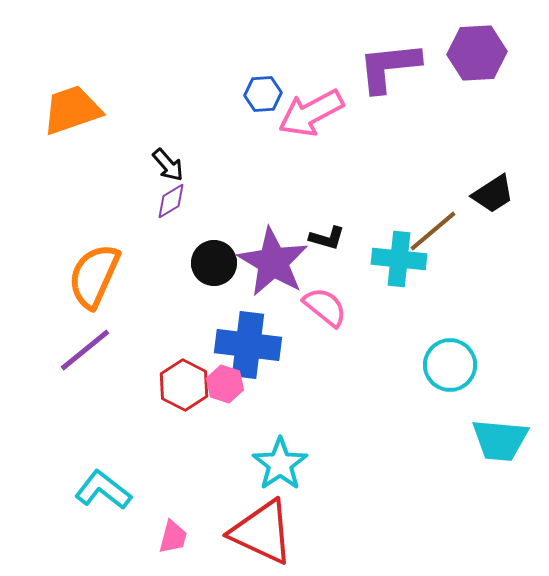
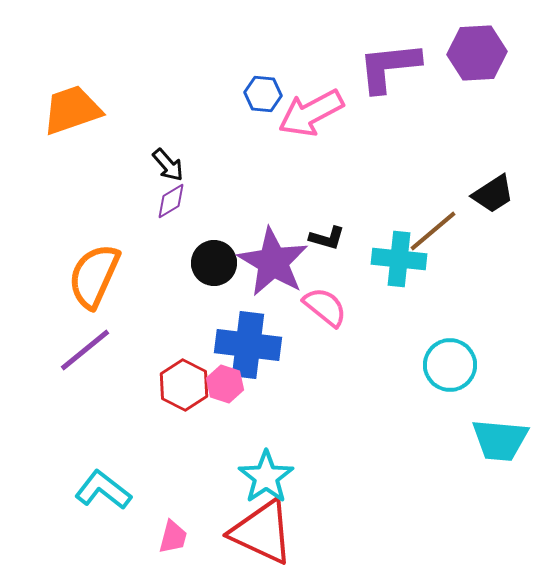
blue hexagon: rotated 9 degrees clockwise
cyan star: moved 14 px left, 13 px down
